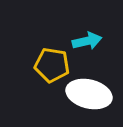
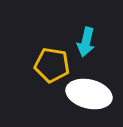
cyan arrow: moved 1 px left, 1 px down; rotated 116 degrees clockwise
